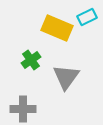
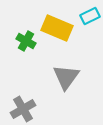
cyan rectangle: moved 3 px right, 1 px up
green cross: moved 5 px left, 19 px up; rotated 24 degrees counterclockwise
gray cross: rotated 30 degrees counterclockwise
